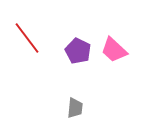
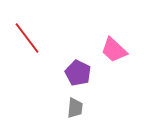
purple pentagon: moved 22 px down
